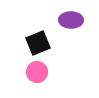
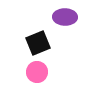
purple ellipse: moved 6 px left, 3 px up
